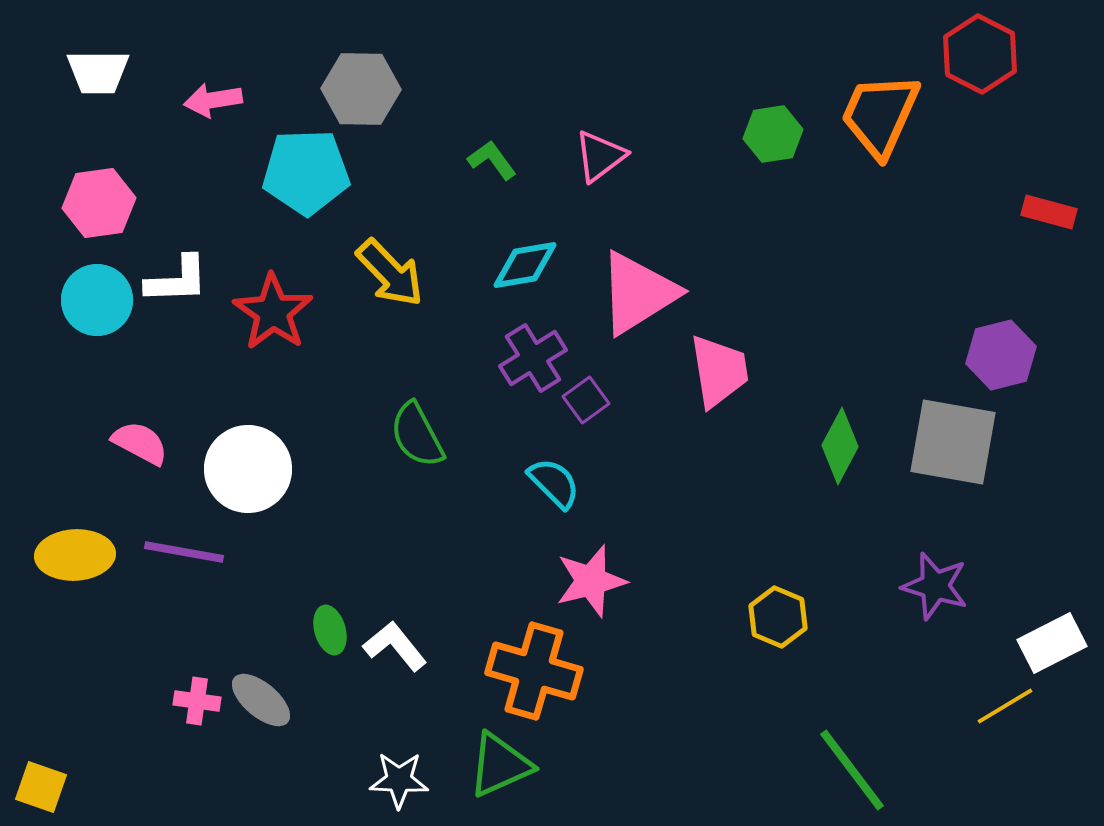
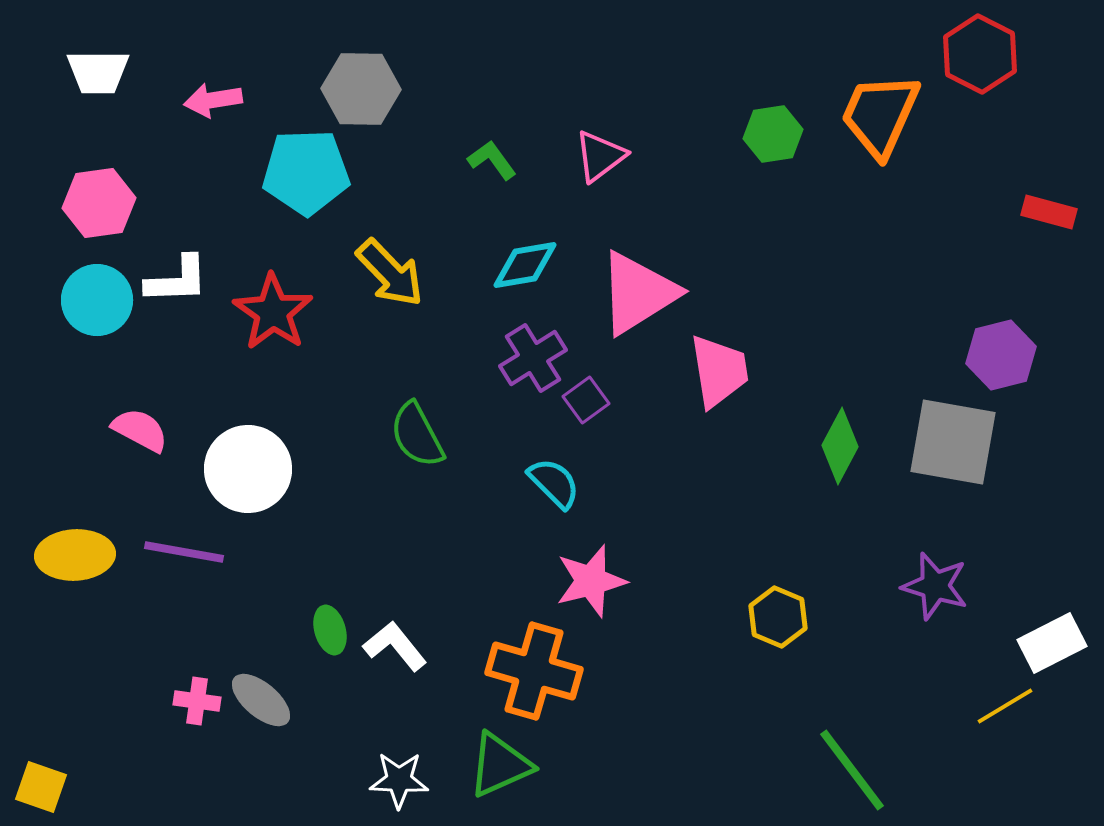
pink semicircle at (140, 443): moved 13 px up
